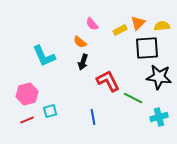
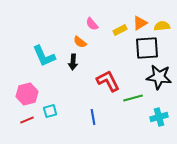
orange triangle: moved 2 px right; rotated 14 degrees clockwise
black arrow: moved 10 px left; rotated 14 degrees counterclockwise
green line: rotated 42 degrees counterclockwise
